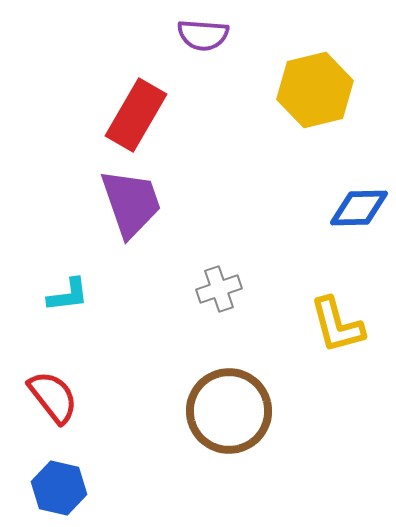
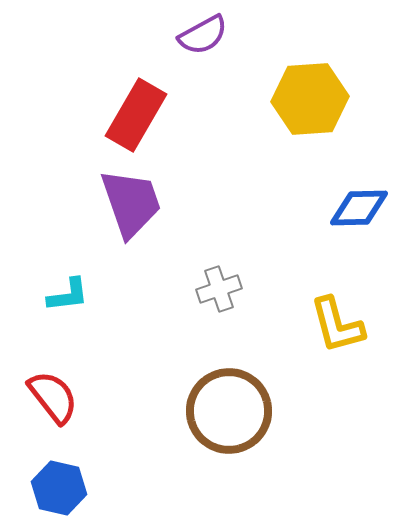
purple semicircle: rotated 33 degrees counterclockwise
yellow hexagon: moved 5 px left, 9 px down; rotated 10 degrees clockwise
